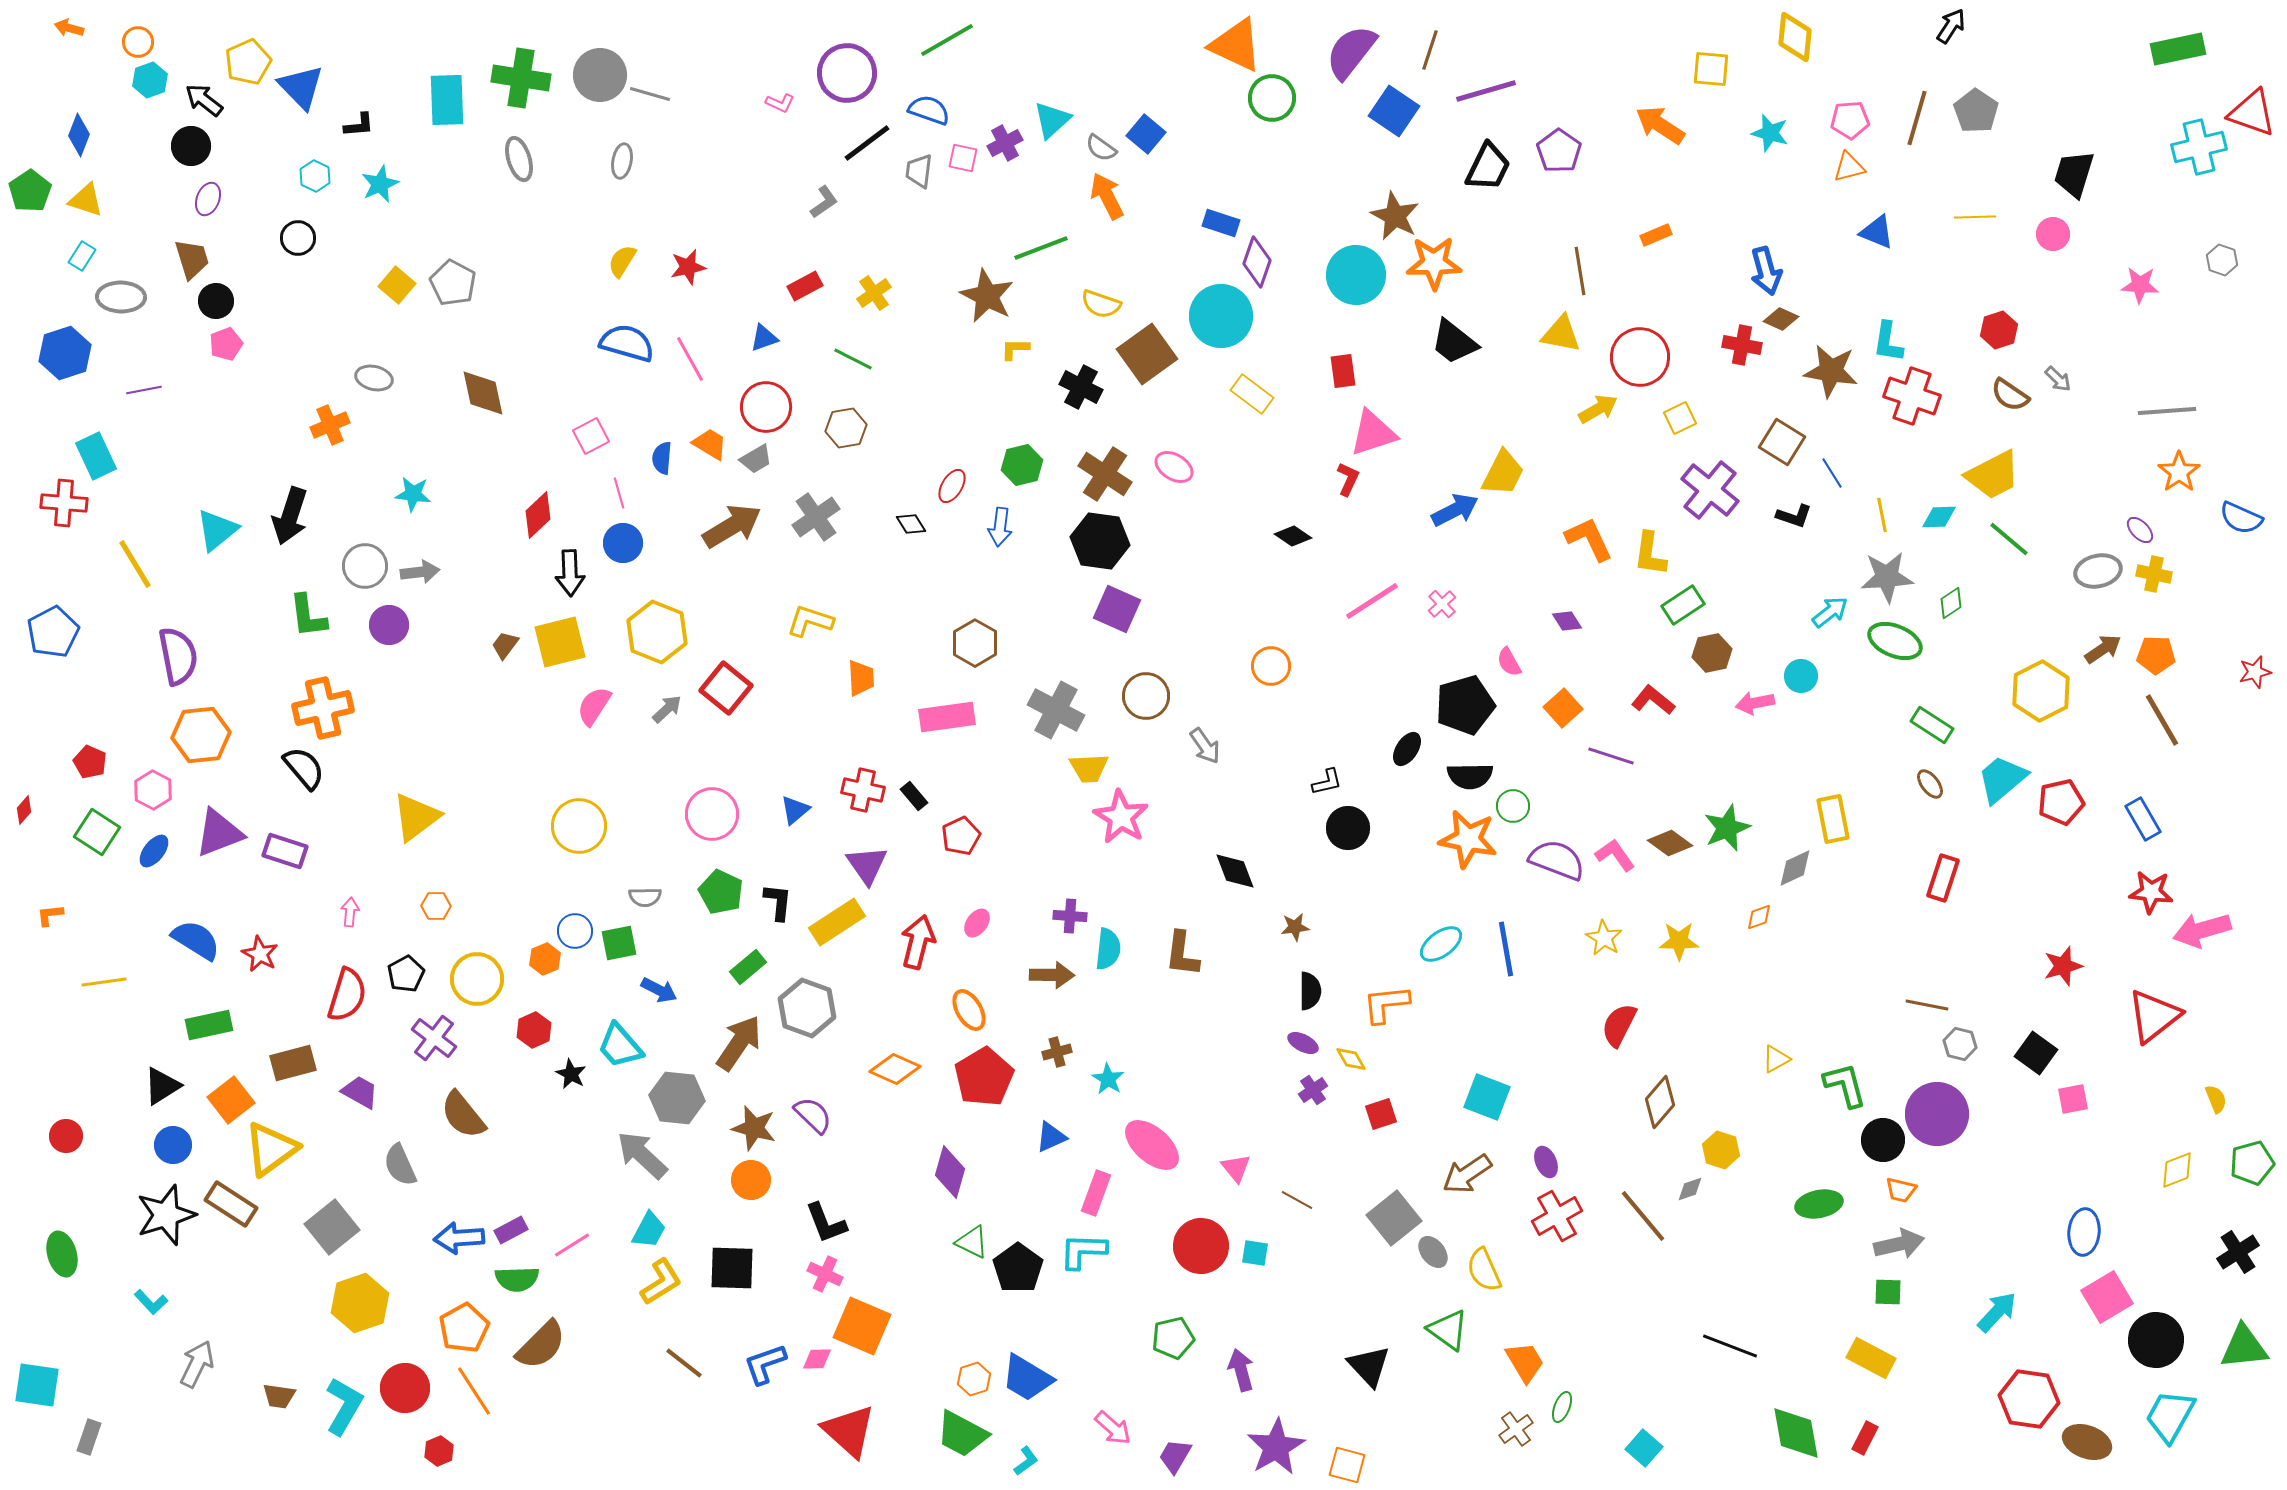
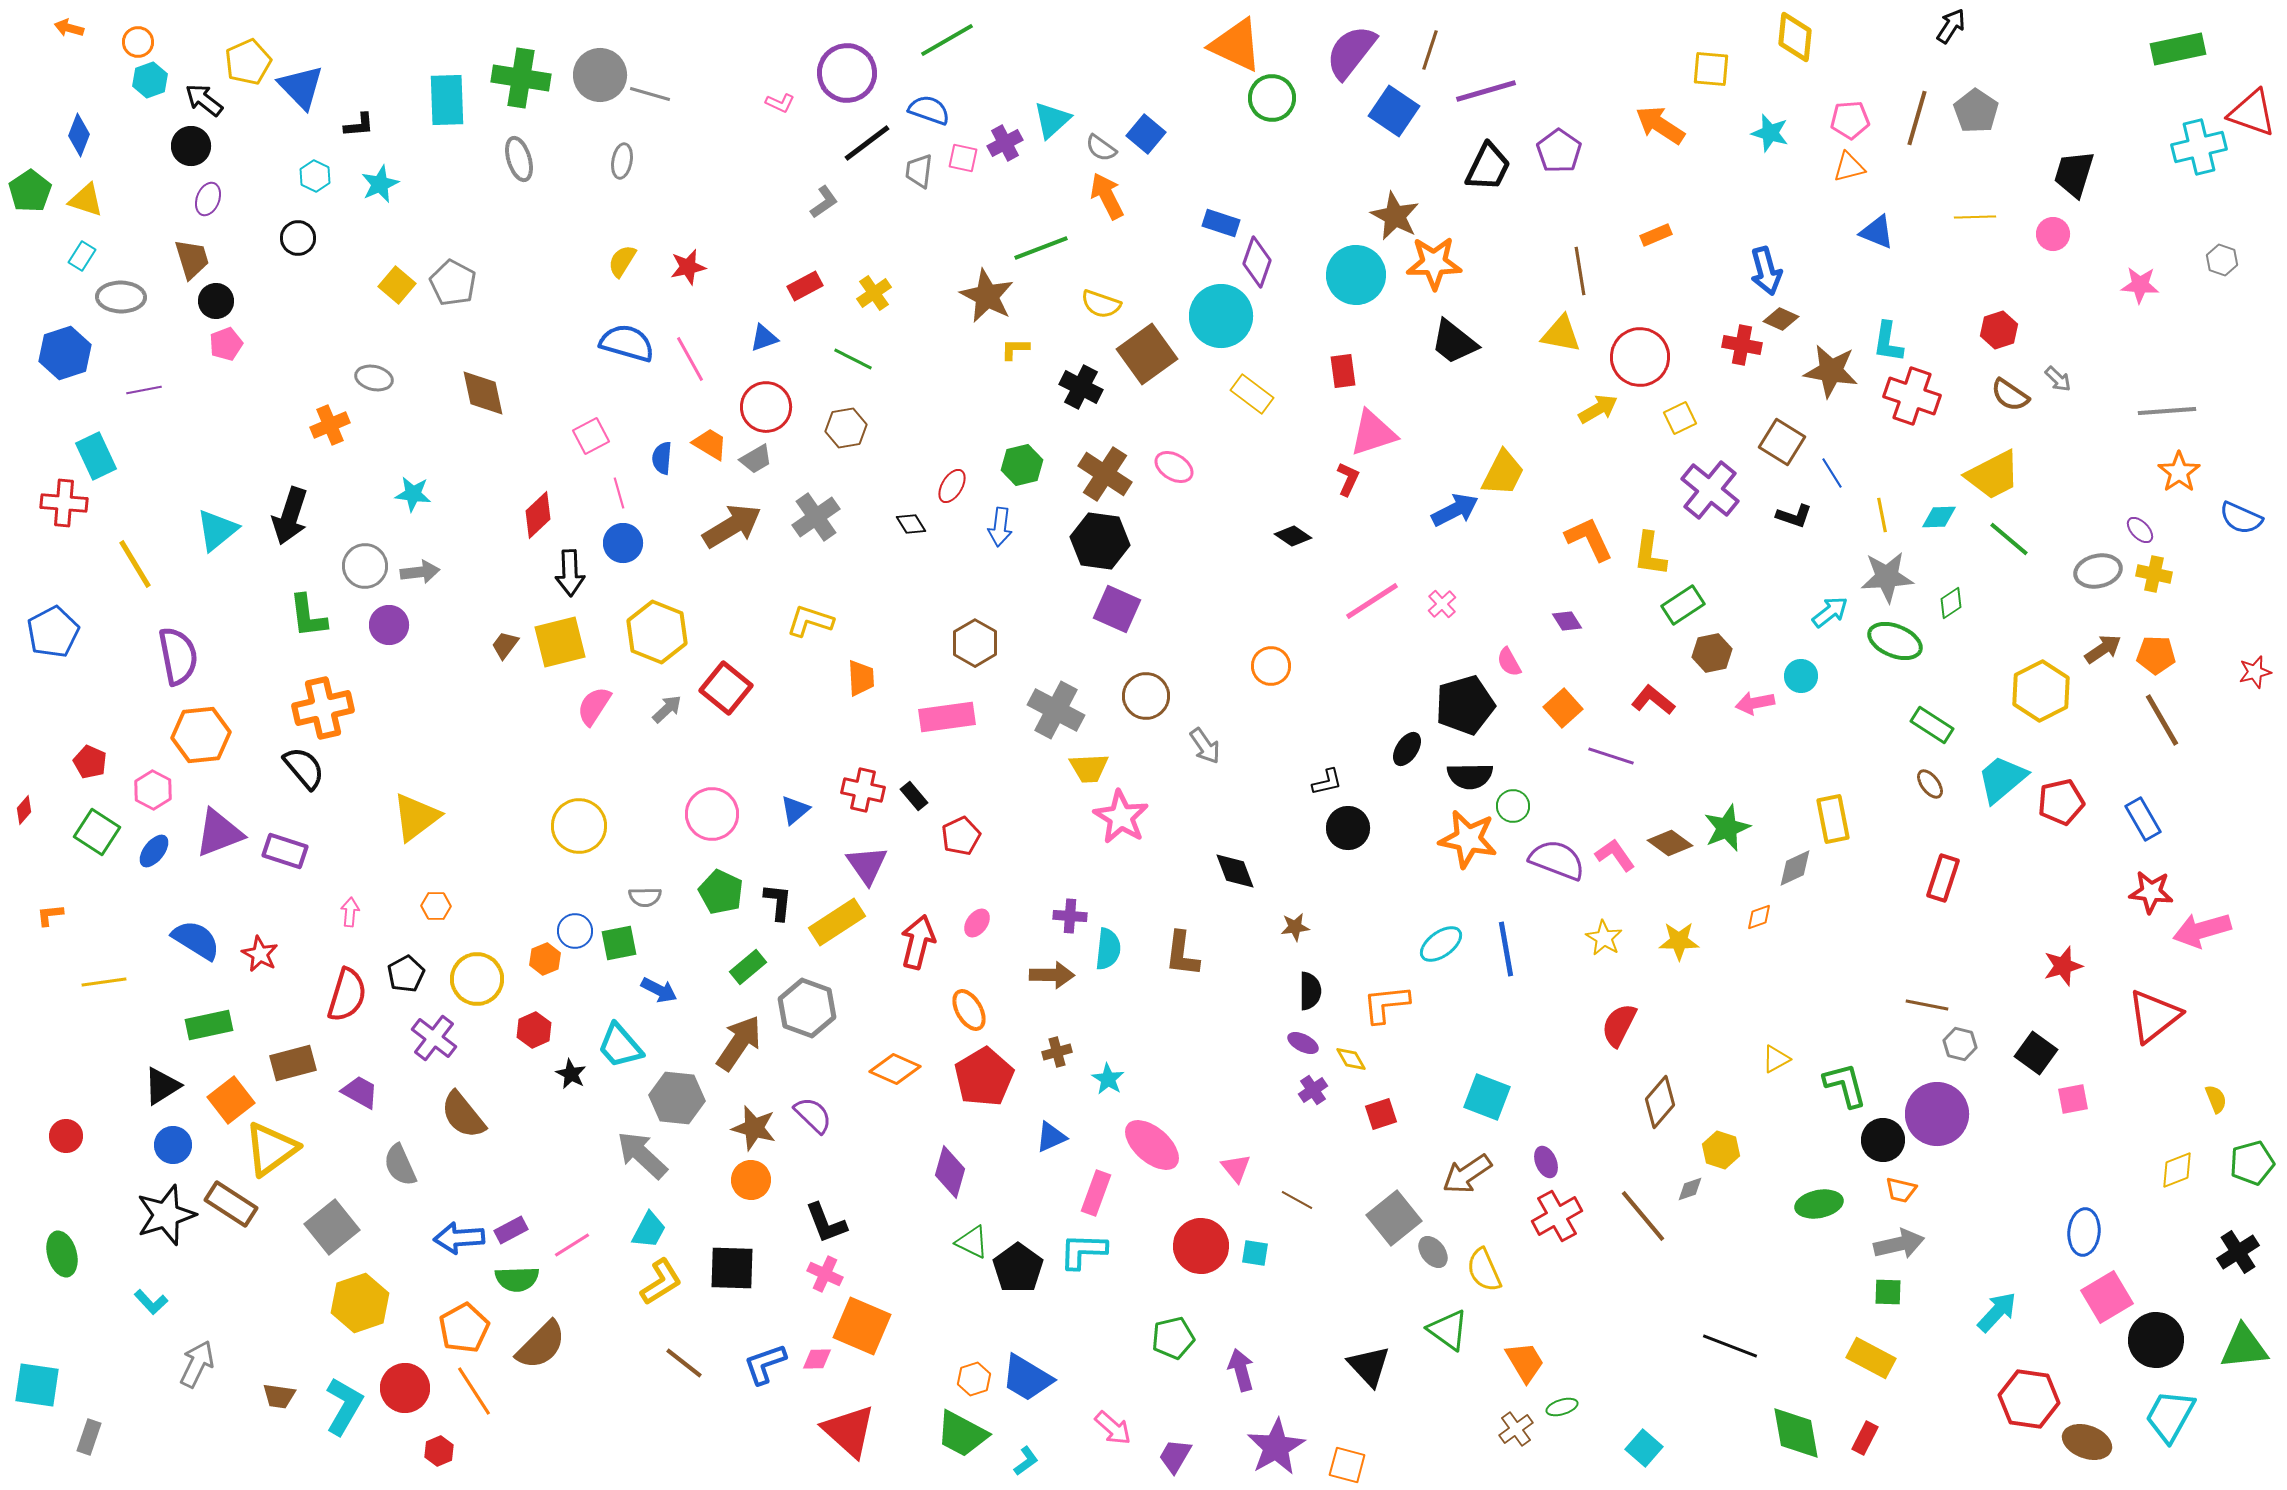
green ellipse at (1562, 1407): rotated 52 degrees clockwise
